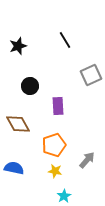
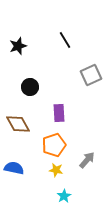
black circle: moved 1 px down
purple rectangle: moved 1 px right, 7 px down
yellow star: moved 1 px right, 1 px up
